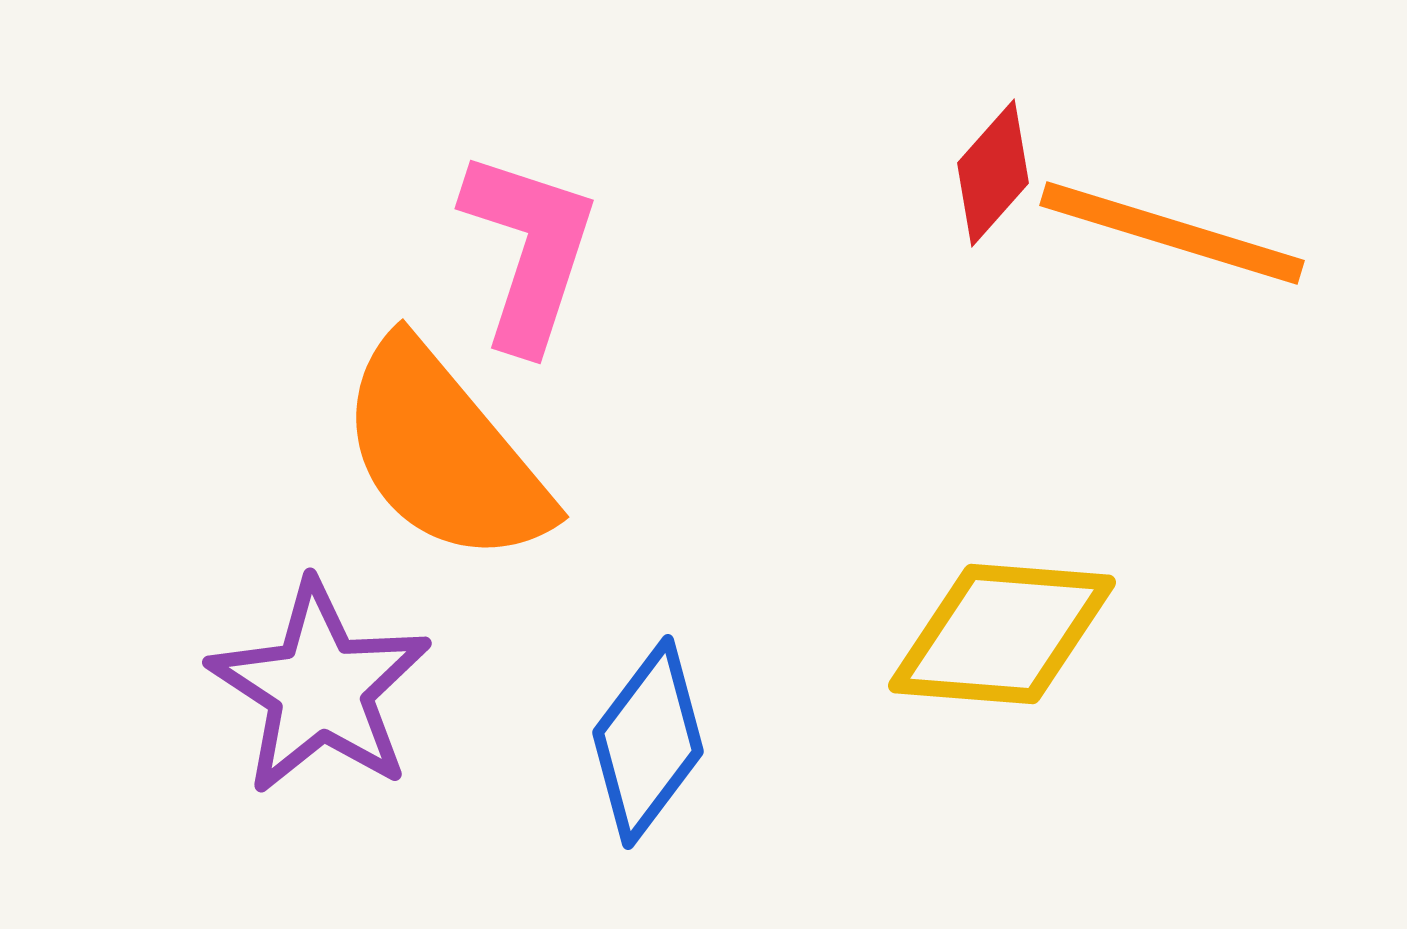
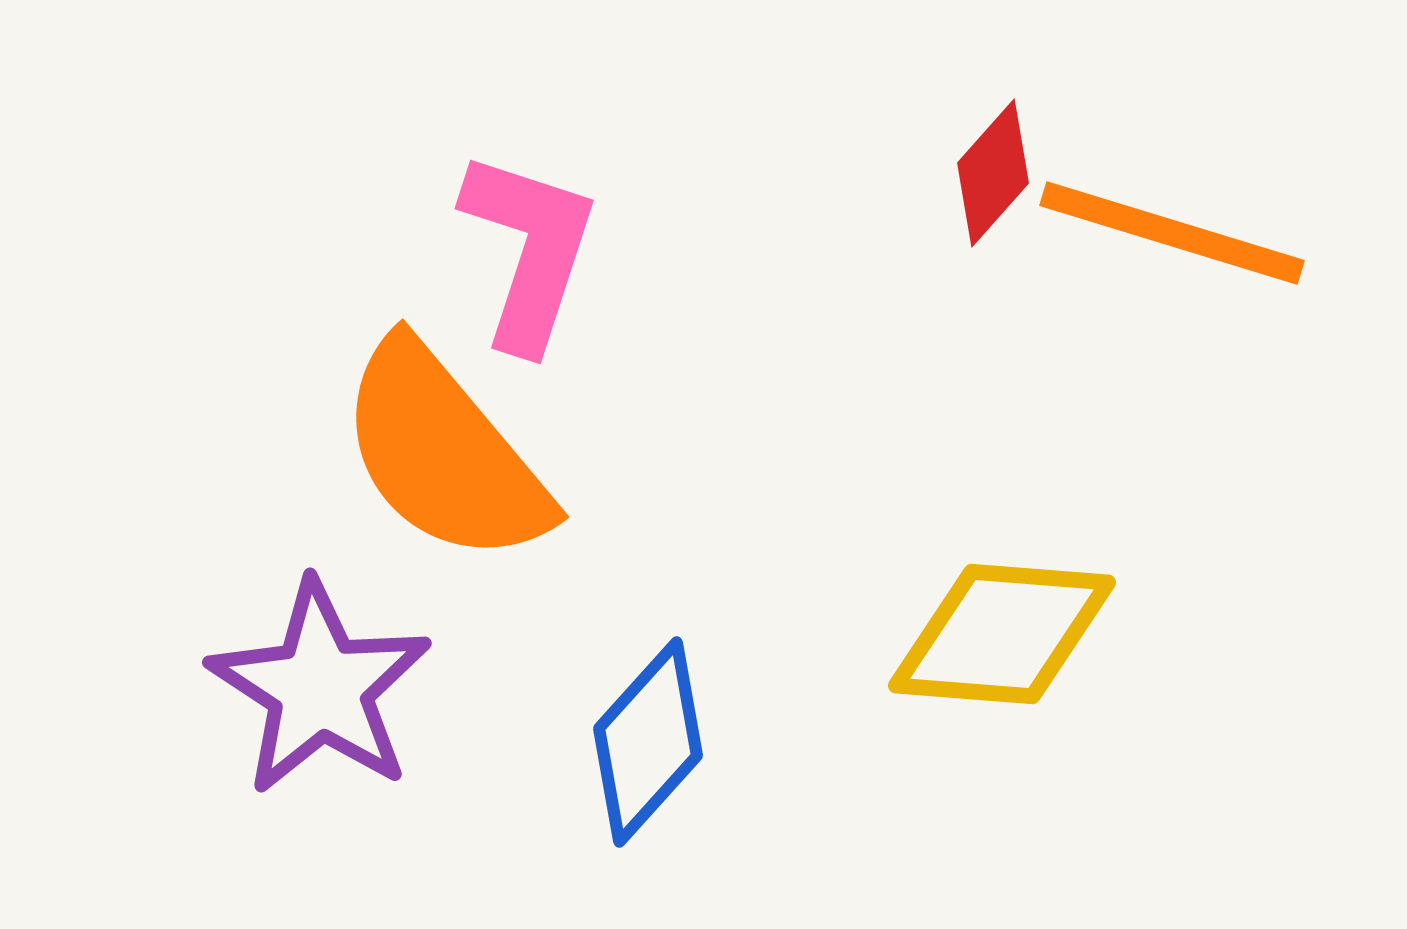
blue diamond: rotated 5 degrees clockwise
